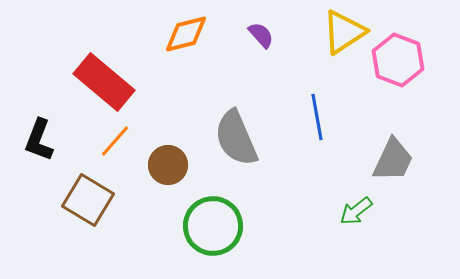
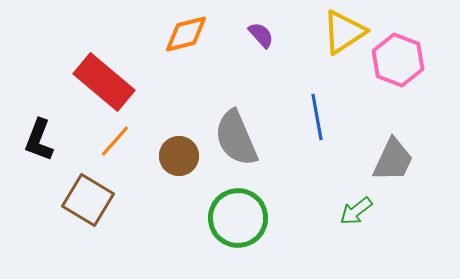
brown circle: moved 11 px right, 9 px up
green circle: moved 25 px right, 8 px up
